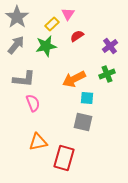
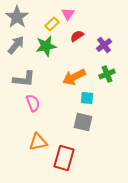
purple cross: moved 6 px left, 1 px up
orange arrow: moved 2 px up
